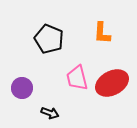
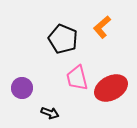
orange L-shape: moved 6 px up; rotated 45 degrees clockwise
black pentagon: moved 14 px right
red ellipse: moved 1 px left, 5 px down
